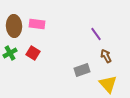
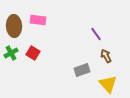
pink rectangle: moved 1 px right, 4 px up
green cross: moved 1 px right
